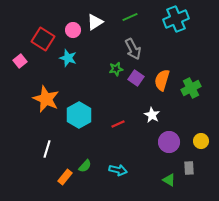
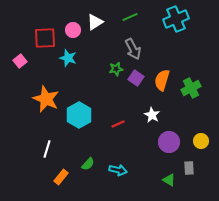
red square: moved 2 px right, 1 px up; rotated 35 degrees counterclockwise
green semicircle: moved 3 px right, 2 px up
orange rectangle: moved 4 px left
